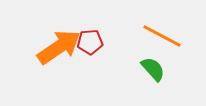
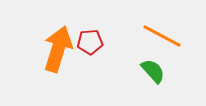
orange arrow: moved 1 px left, 2 px down; rotated 39 degrees counterclockwise
green semicircle: moved 2 px down
